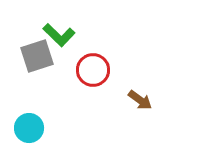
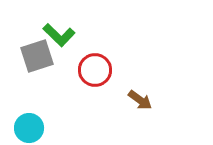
red circle: moved 2 px right
